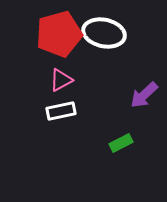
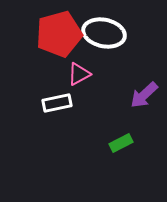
pink triangle: moved 18 px right, 6 px up
white rectangle: moved 4 px left, 8 px up
